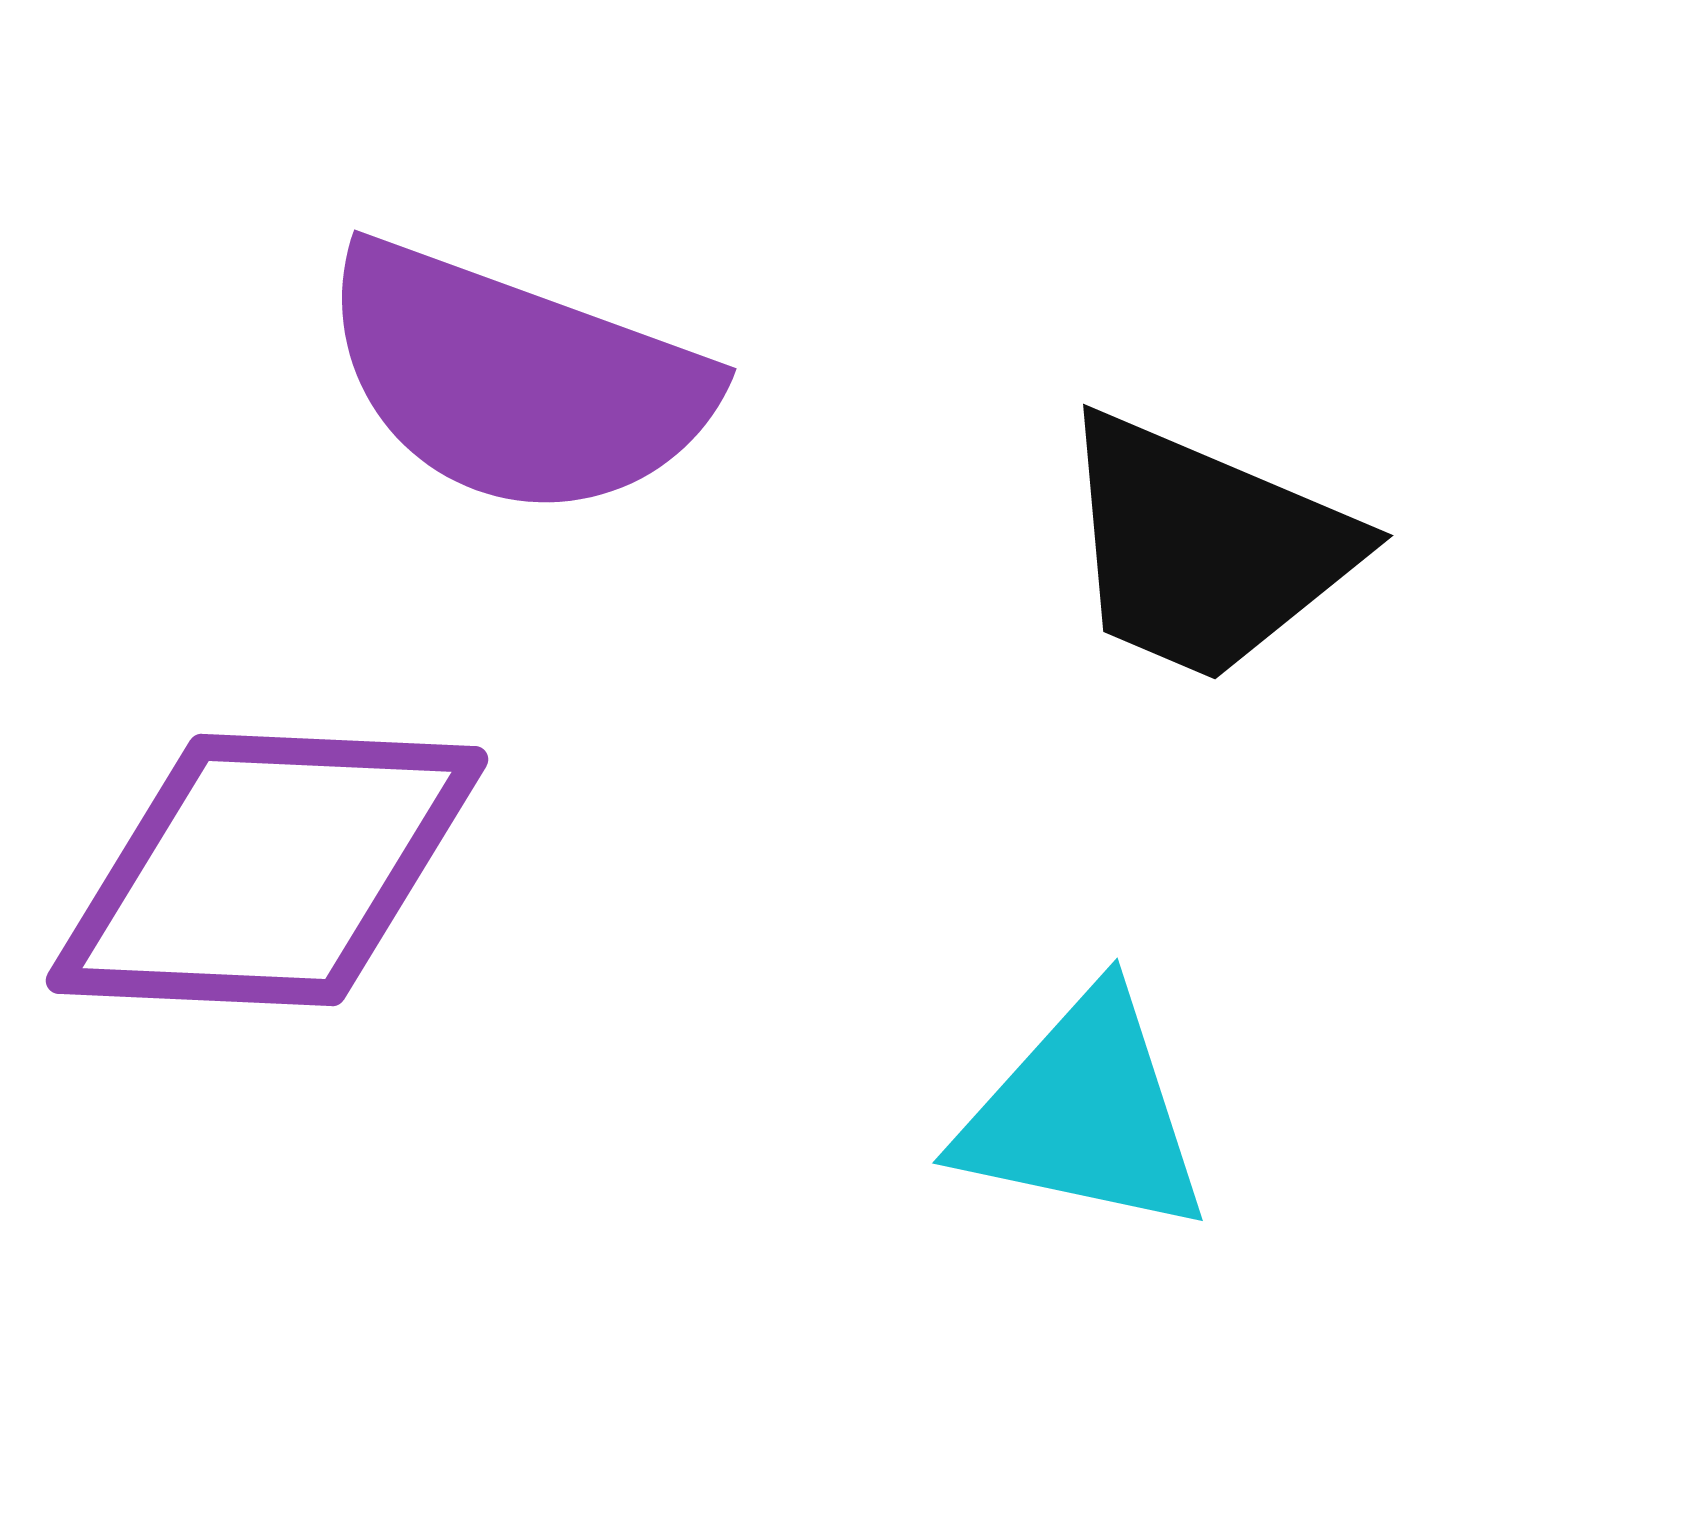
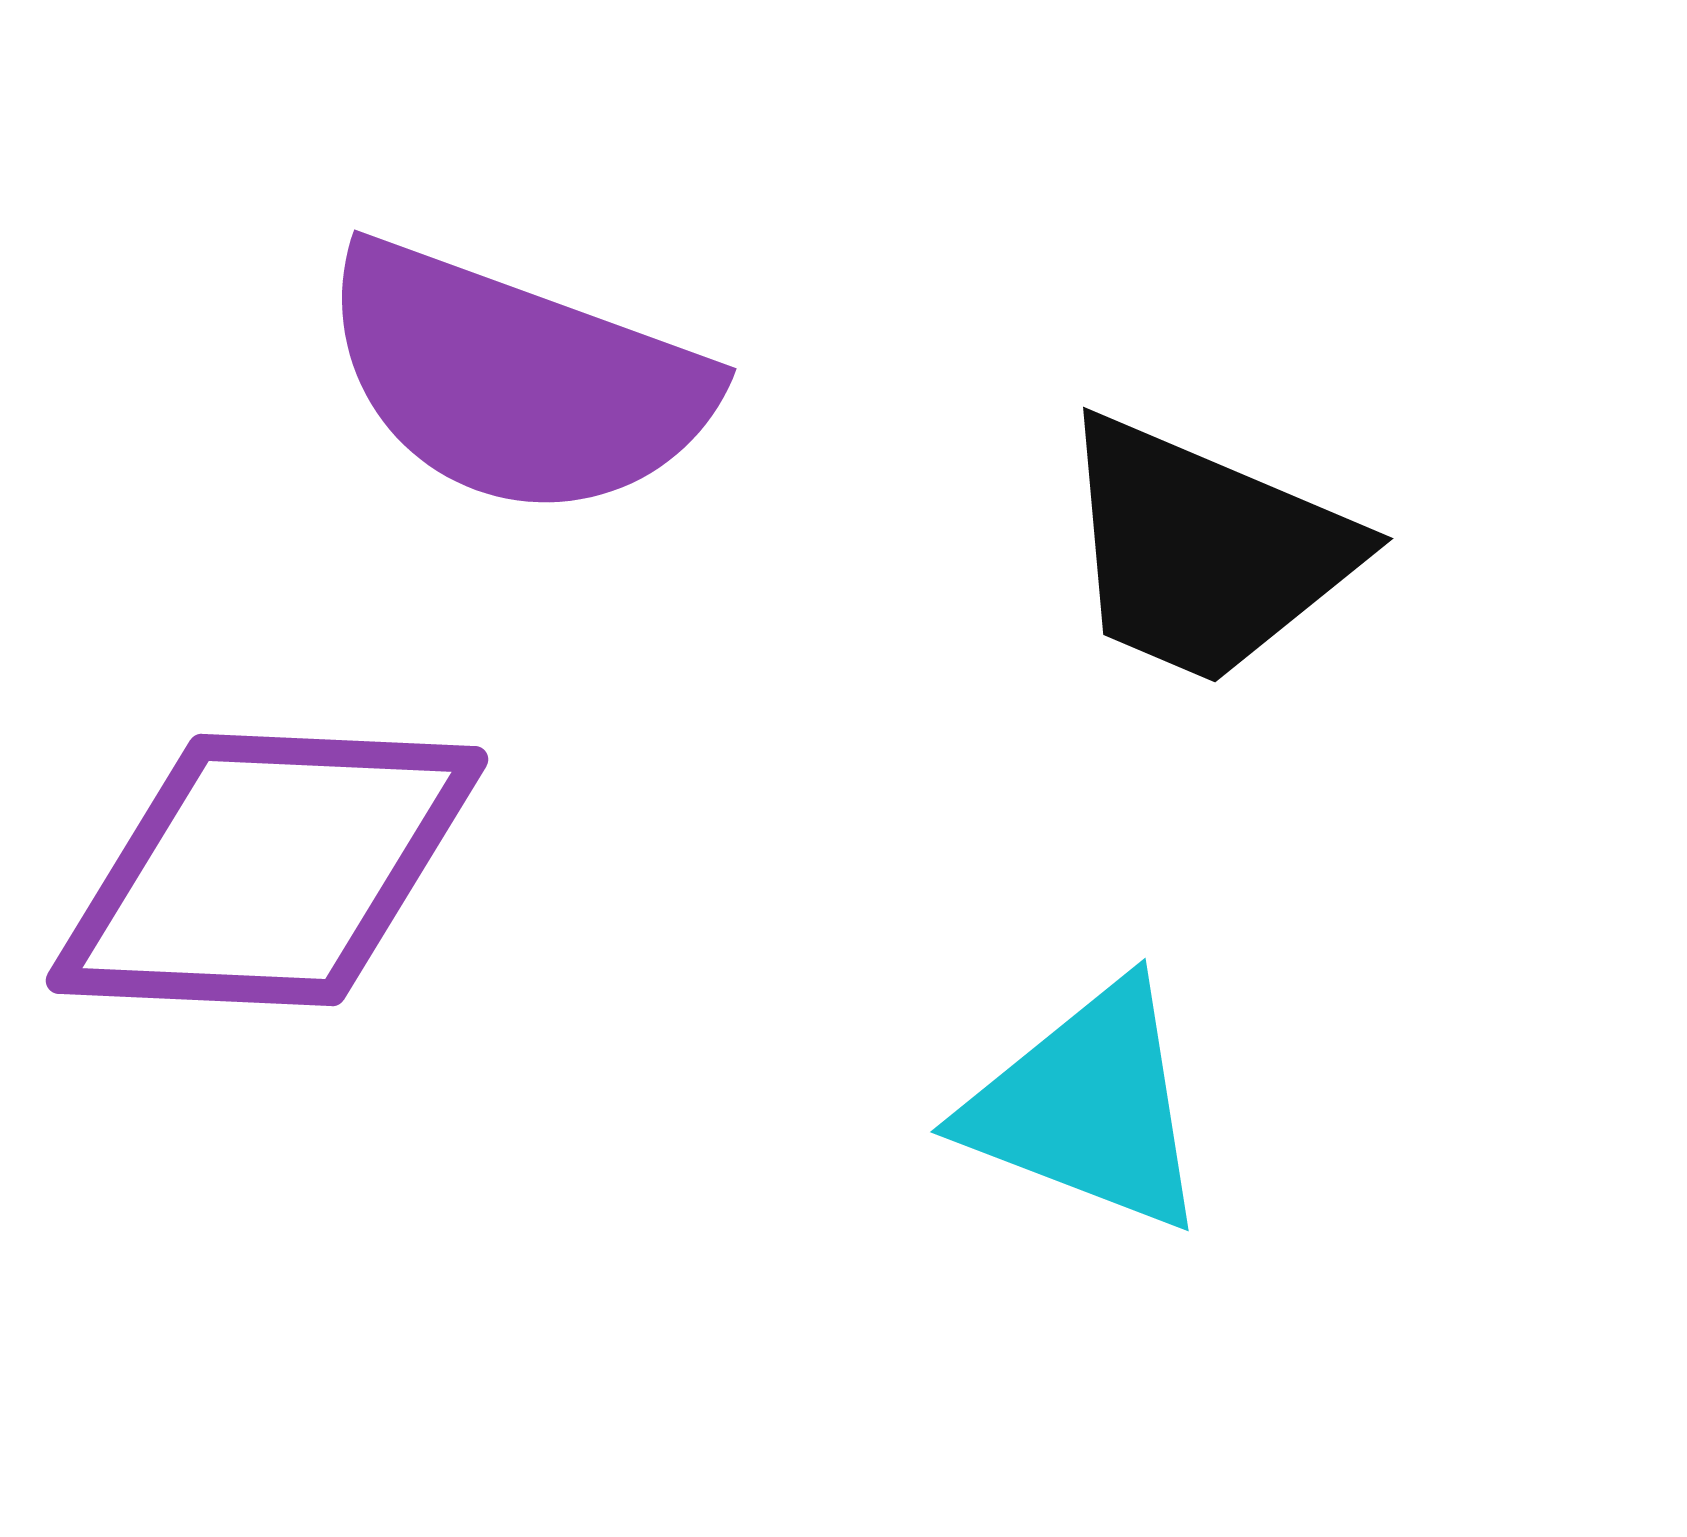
black trapezoid: moved 3 px down
cyan triangle: moved 4 px right, 7 px up; rotated 9 degrees clockwise
